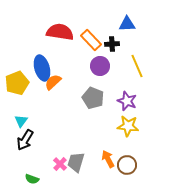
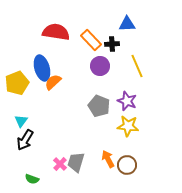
red semicircle: moved 4 px left
gray pentagon: moved 6 px right, 8 px down
